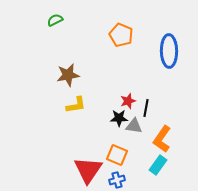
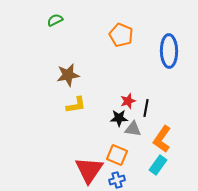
gray triangle: moved 1 px left, 3 px down
red triangle: moved 1 px right
